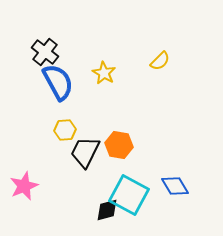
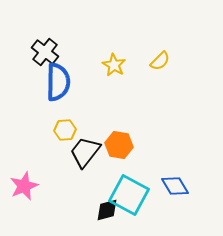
yellow star: moved 10 px right, 8 px up
blue semicircle: rotated 30 degrees clockwise
black trapezoid: rotated 12 degrees clockwise
